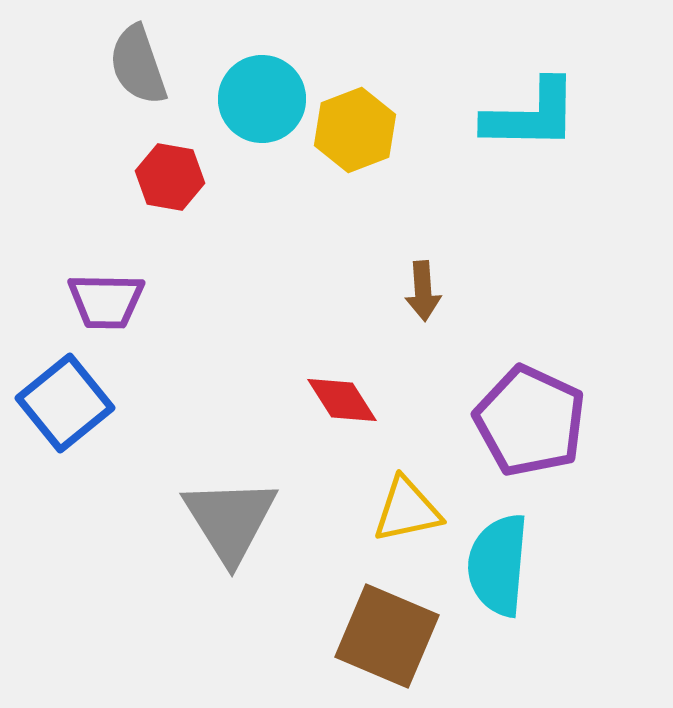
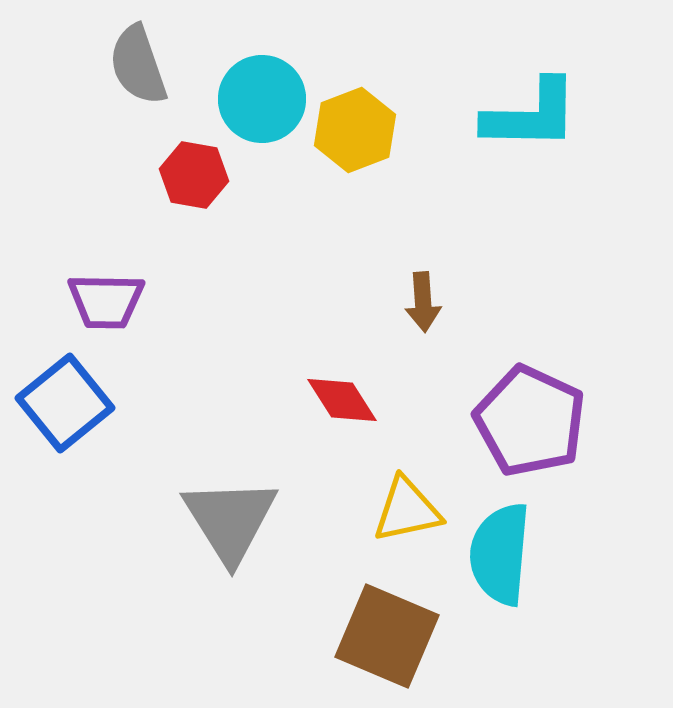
red hexagon: moved 24 px right, 2 px up
brown arrow: moved 11 px down
cyan semicircle: moved 2 px right, 11 px up
